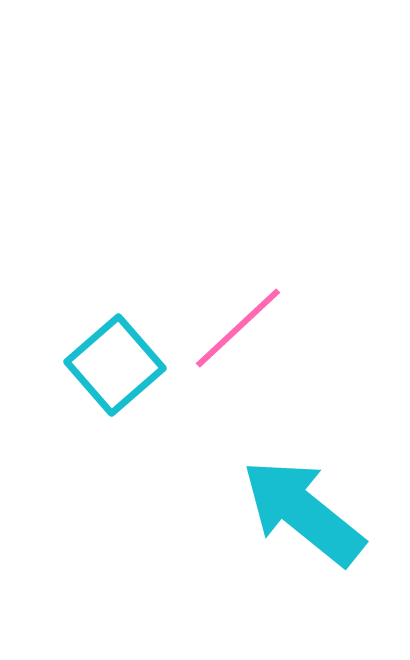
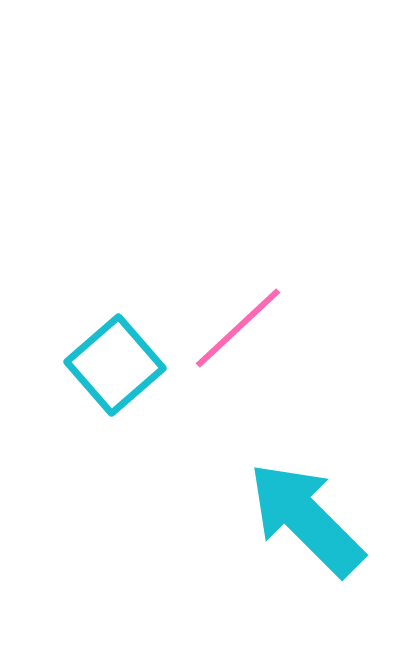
cyan arrow: moved 3 px right, 7 px down; rotated 6 degrees clockwise
